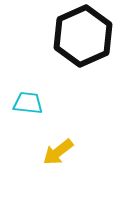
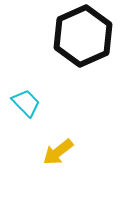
cyan trapezoid: moved 2 px left; rotated 40 degrees clockwise
